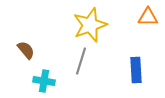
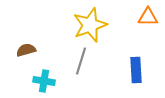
brown semicircle: rotated 66 degrees counterclockwise
